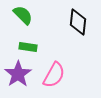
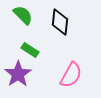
black diamond: moved 18 px left
green rectangle: moved 2 px right, 3 px down; rotated 24 degrees clockwise
pink semicircle: moved 17 px right
